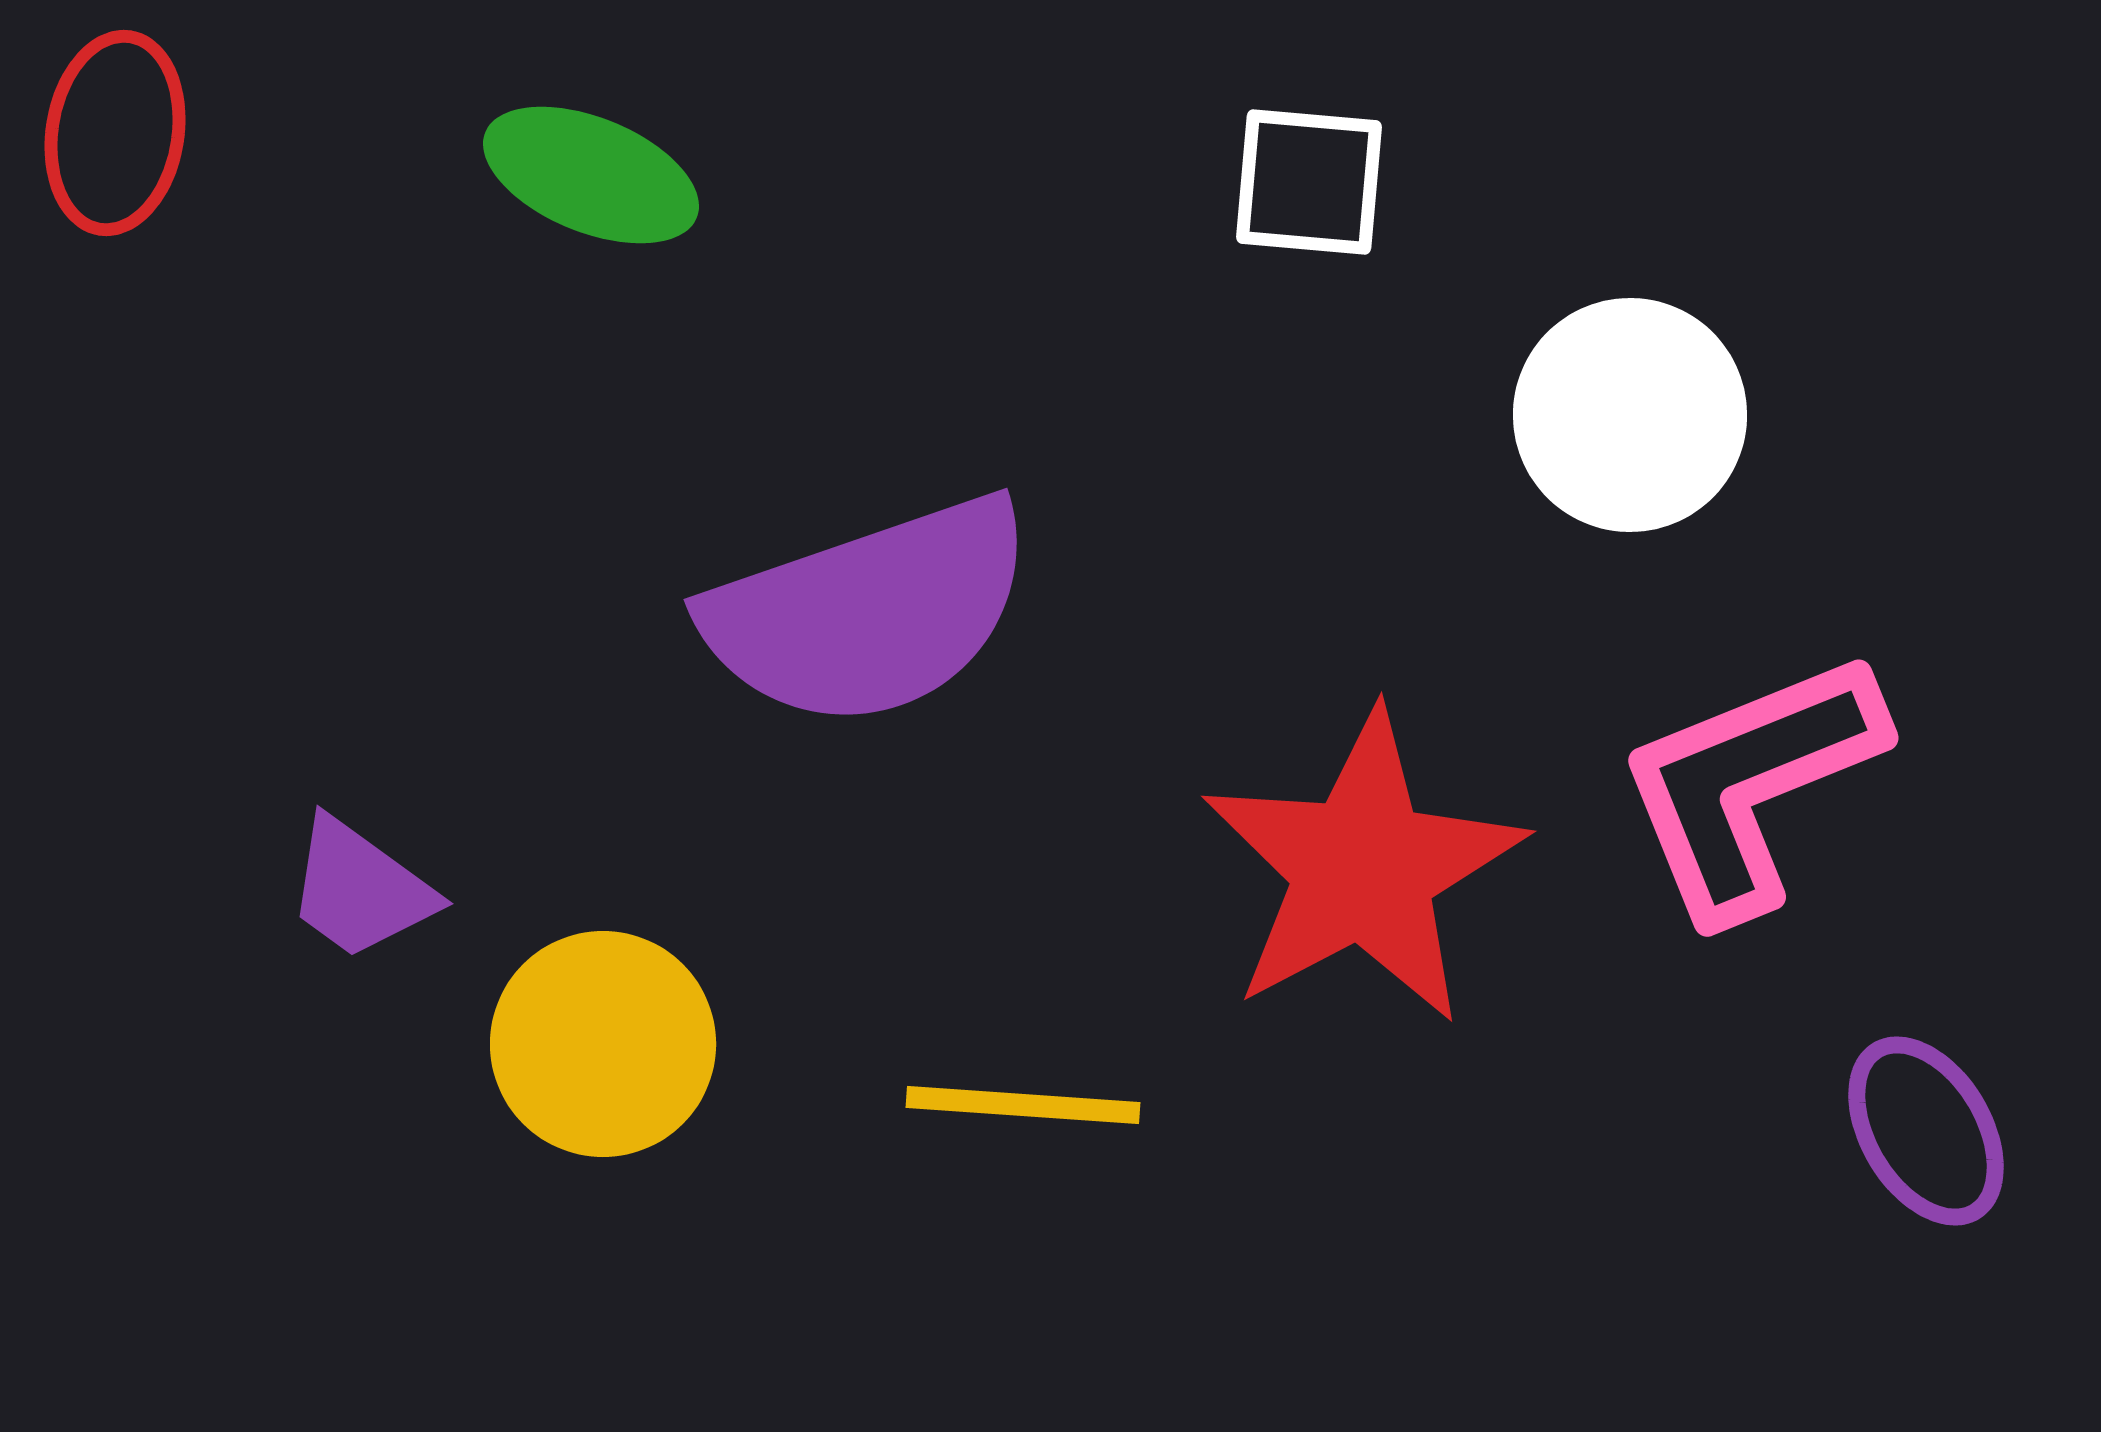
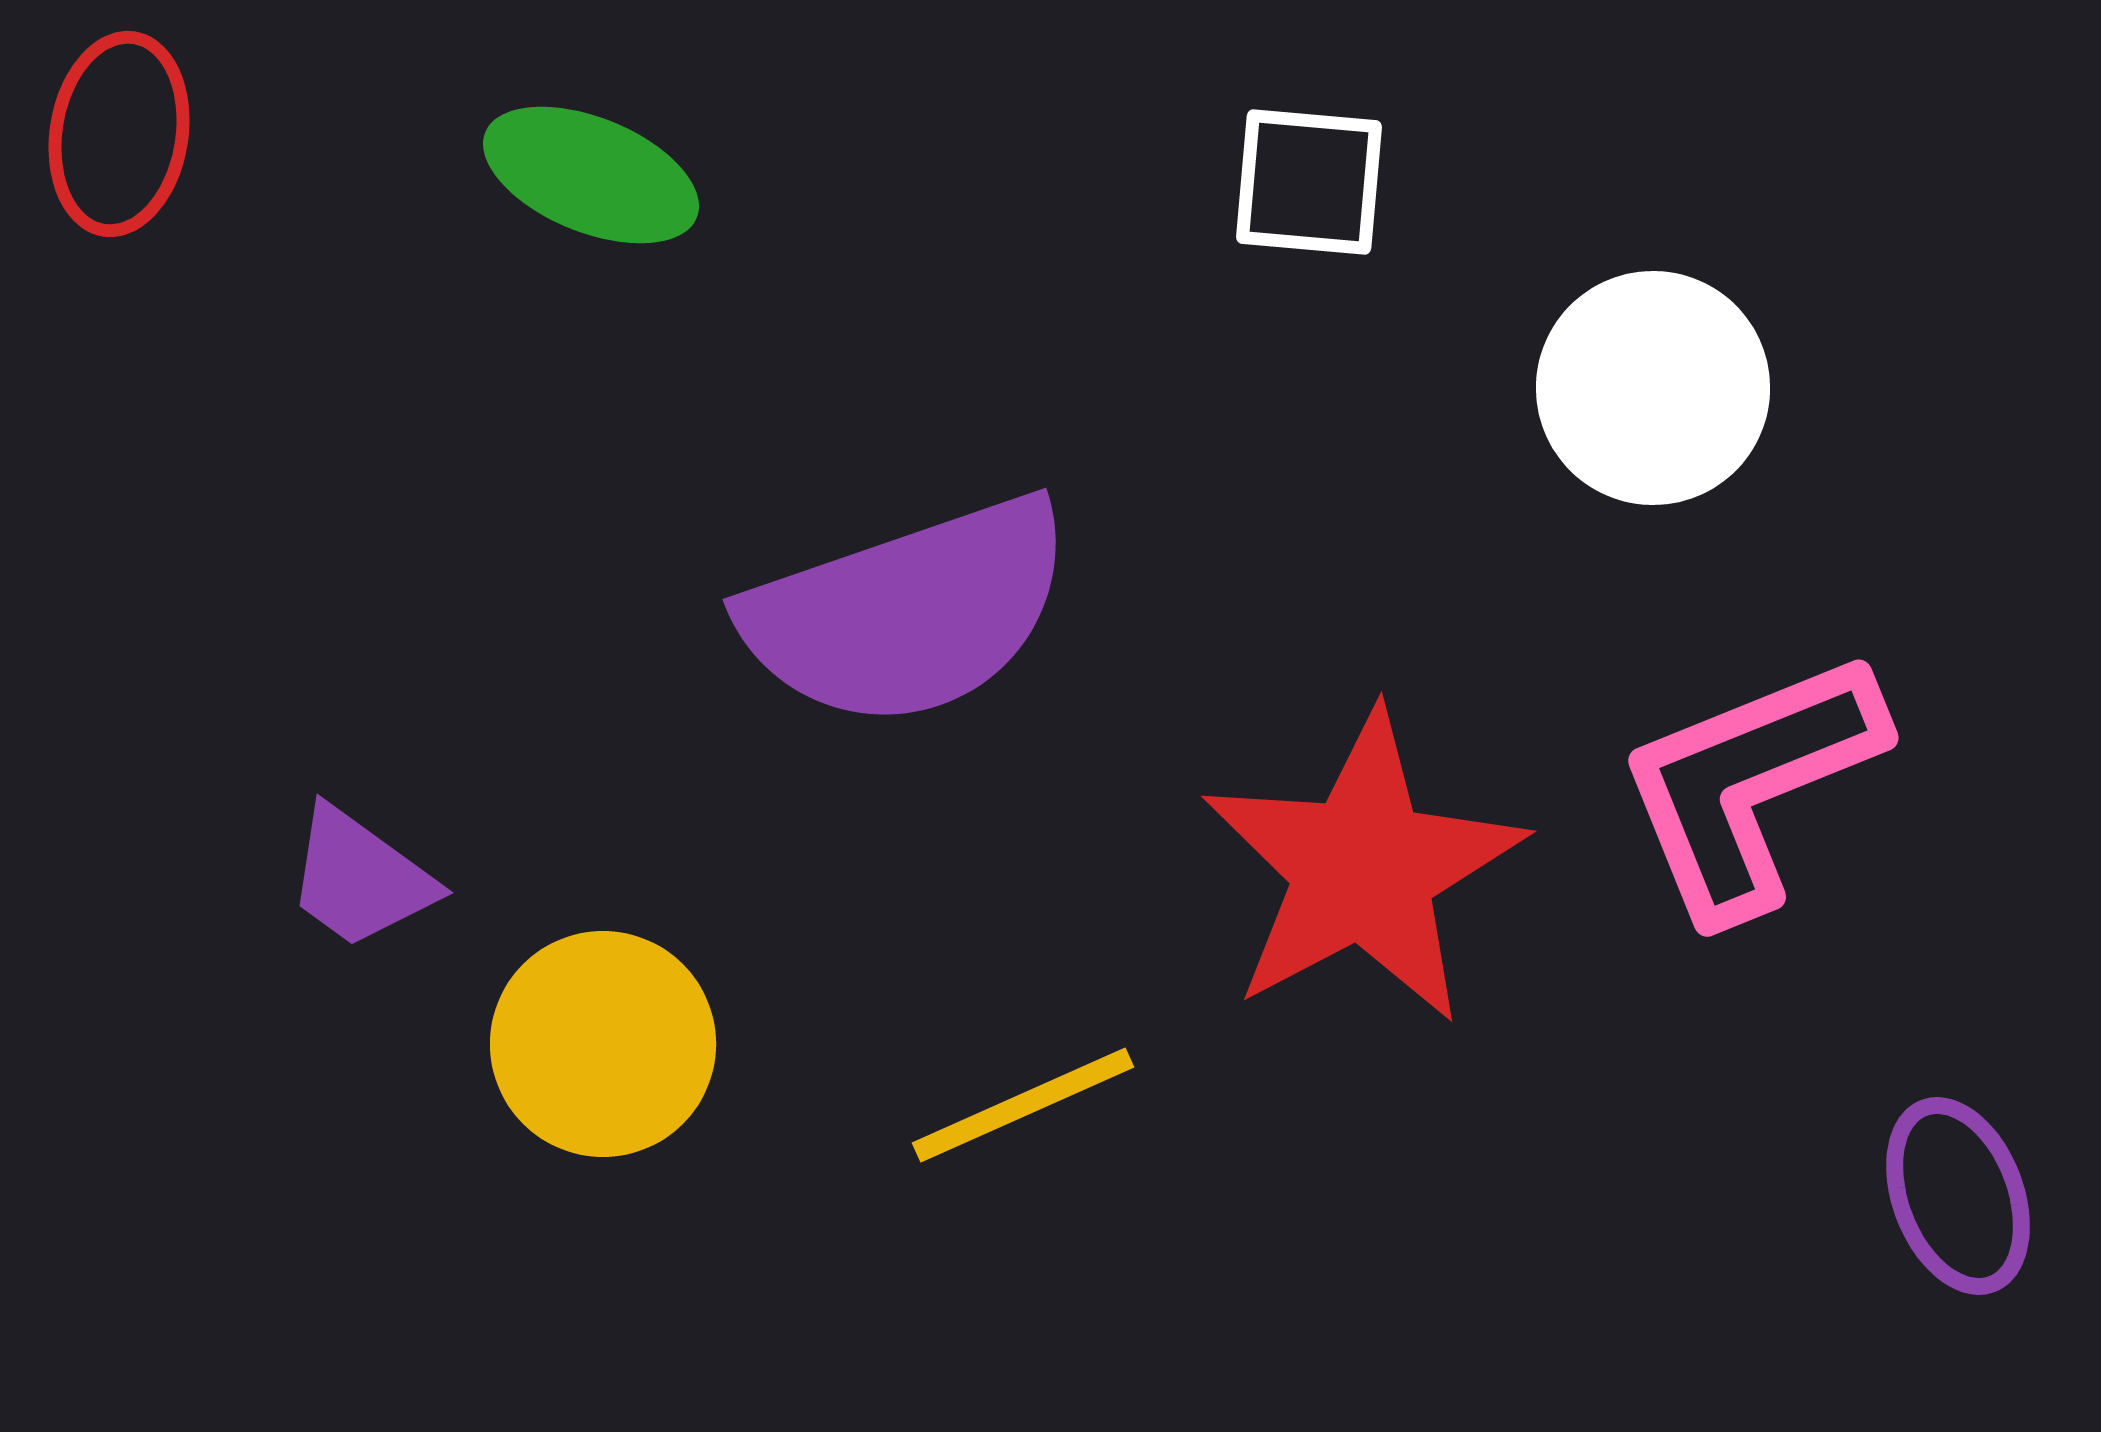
red ellipse: moved 4 px right, 1 px down
white circle: moved 23 px right, 27 px up
purple semicircle: moved 39 px right
purple trapezoid: moved 11 px up
yellow line: rotated 28 degrees counterclockwise
purple ellipse: moved 32 px right, 65 px down; rotated 10 degrees clockwise
